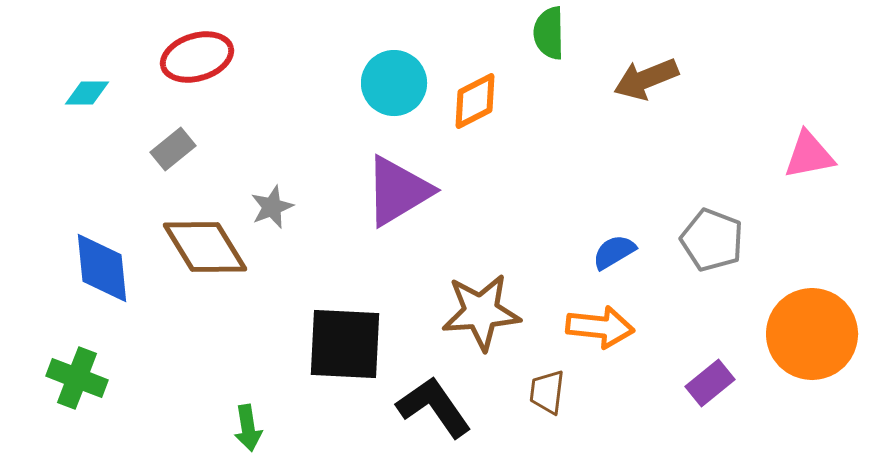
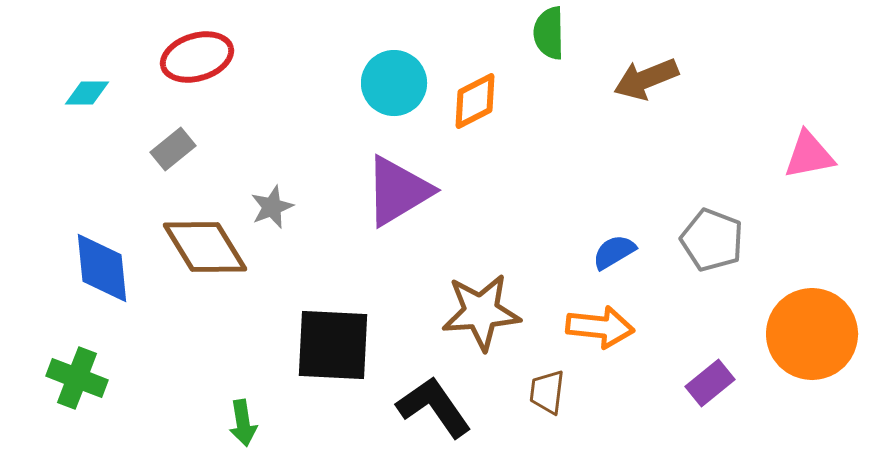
black square: moved 12 px left, 1 px down
green arrow: moved 5 px left, 5 px up
